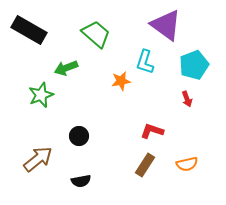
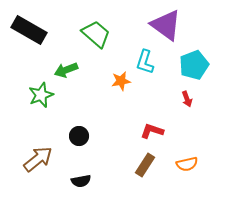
green arrow: moved 2 px down
